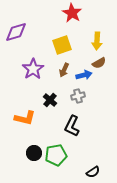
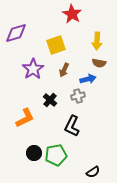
red star: moved 1 px down
purple diamond: moved 1 px down
yellow square: moved 6 px left
brown semicircle: rotated 40 degrees clockwise
blue arrow: moved 4 px right, 4 px down
orange L-shape: rotated 40 degrees counterclockwise
